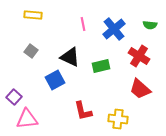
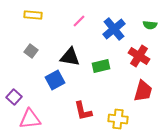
pink line: moved 4 px left, 3 px up; rotated 56 degrees clockwise
black triangle: rotated 15 degrees counterclockwise
red trapezoid: moved 3 px right, 2 px down; rotated 115 degrees counterclockwise
pink triangle: moved 3 px right
